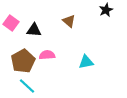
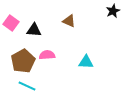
black star: moved 7 px right, 1 px down
brown triangle: rotated 16 degrees counterclockwise
cyan triangle: rotated 14 degrees clockwise
cyan line: rotated 18 degrees counterclockwise
